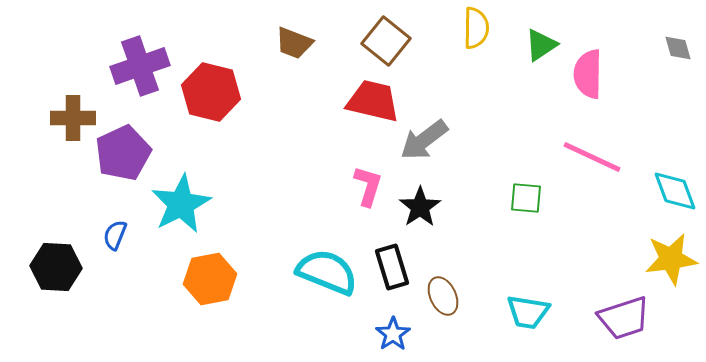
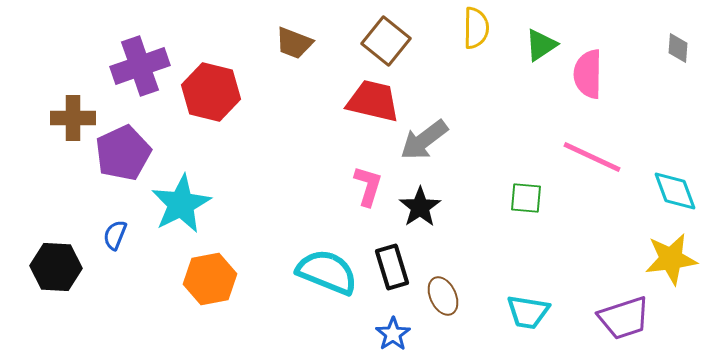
gray diamond: rotated 20 degrees clockwise
